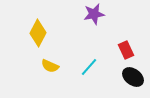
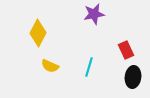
cyan line: rotated 24 degrees counterclockwise
black ellipse: rotated 60 degrees clockwise
